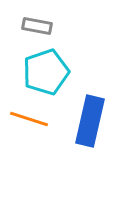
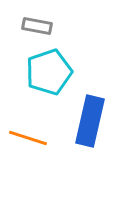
cyan pentagon: moved 3 px right
orange line: moved 1 px left, 19 px down
